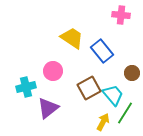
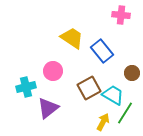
cyan trapezoid: rotated 20 degrees counterclockwise
